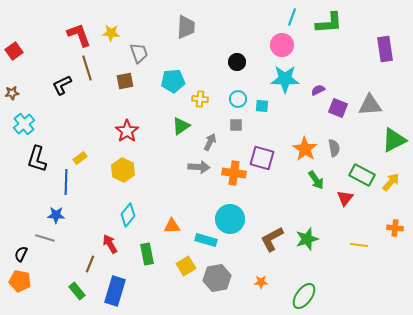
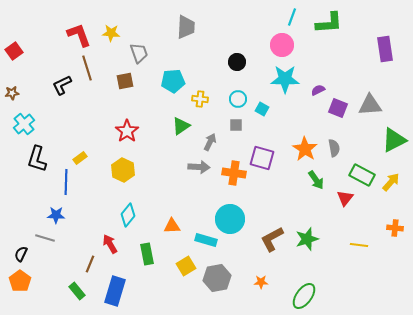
cyan square at (262, 106): moved 3 px down; rotated 24 degrees clockwise
orange pentagon at (20, 281): rotated 25 degrees clockwise
